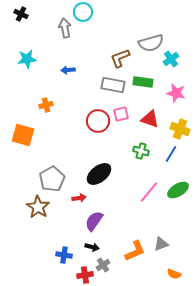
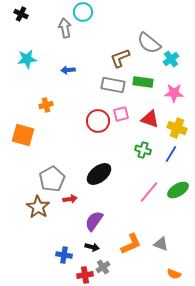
gray semicircle: moved 2 px left; rotated 55 degrees clockwise
pink star: moved 2 px left; rotated 12 degrees counterclockwise
yellow cross: moved 3 px left, 1 px up
green cross: moved 2 px right, 1 px up
red arrow: moved 9 px left, 1 px down
gray triangle: rotated 42 degrees clockwise
orange L-shape: moved 4 px left, 7 px up
gray cross: moved 2 px down
